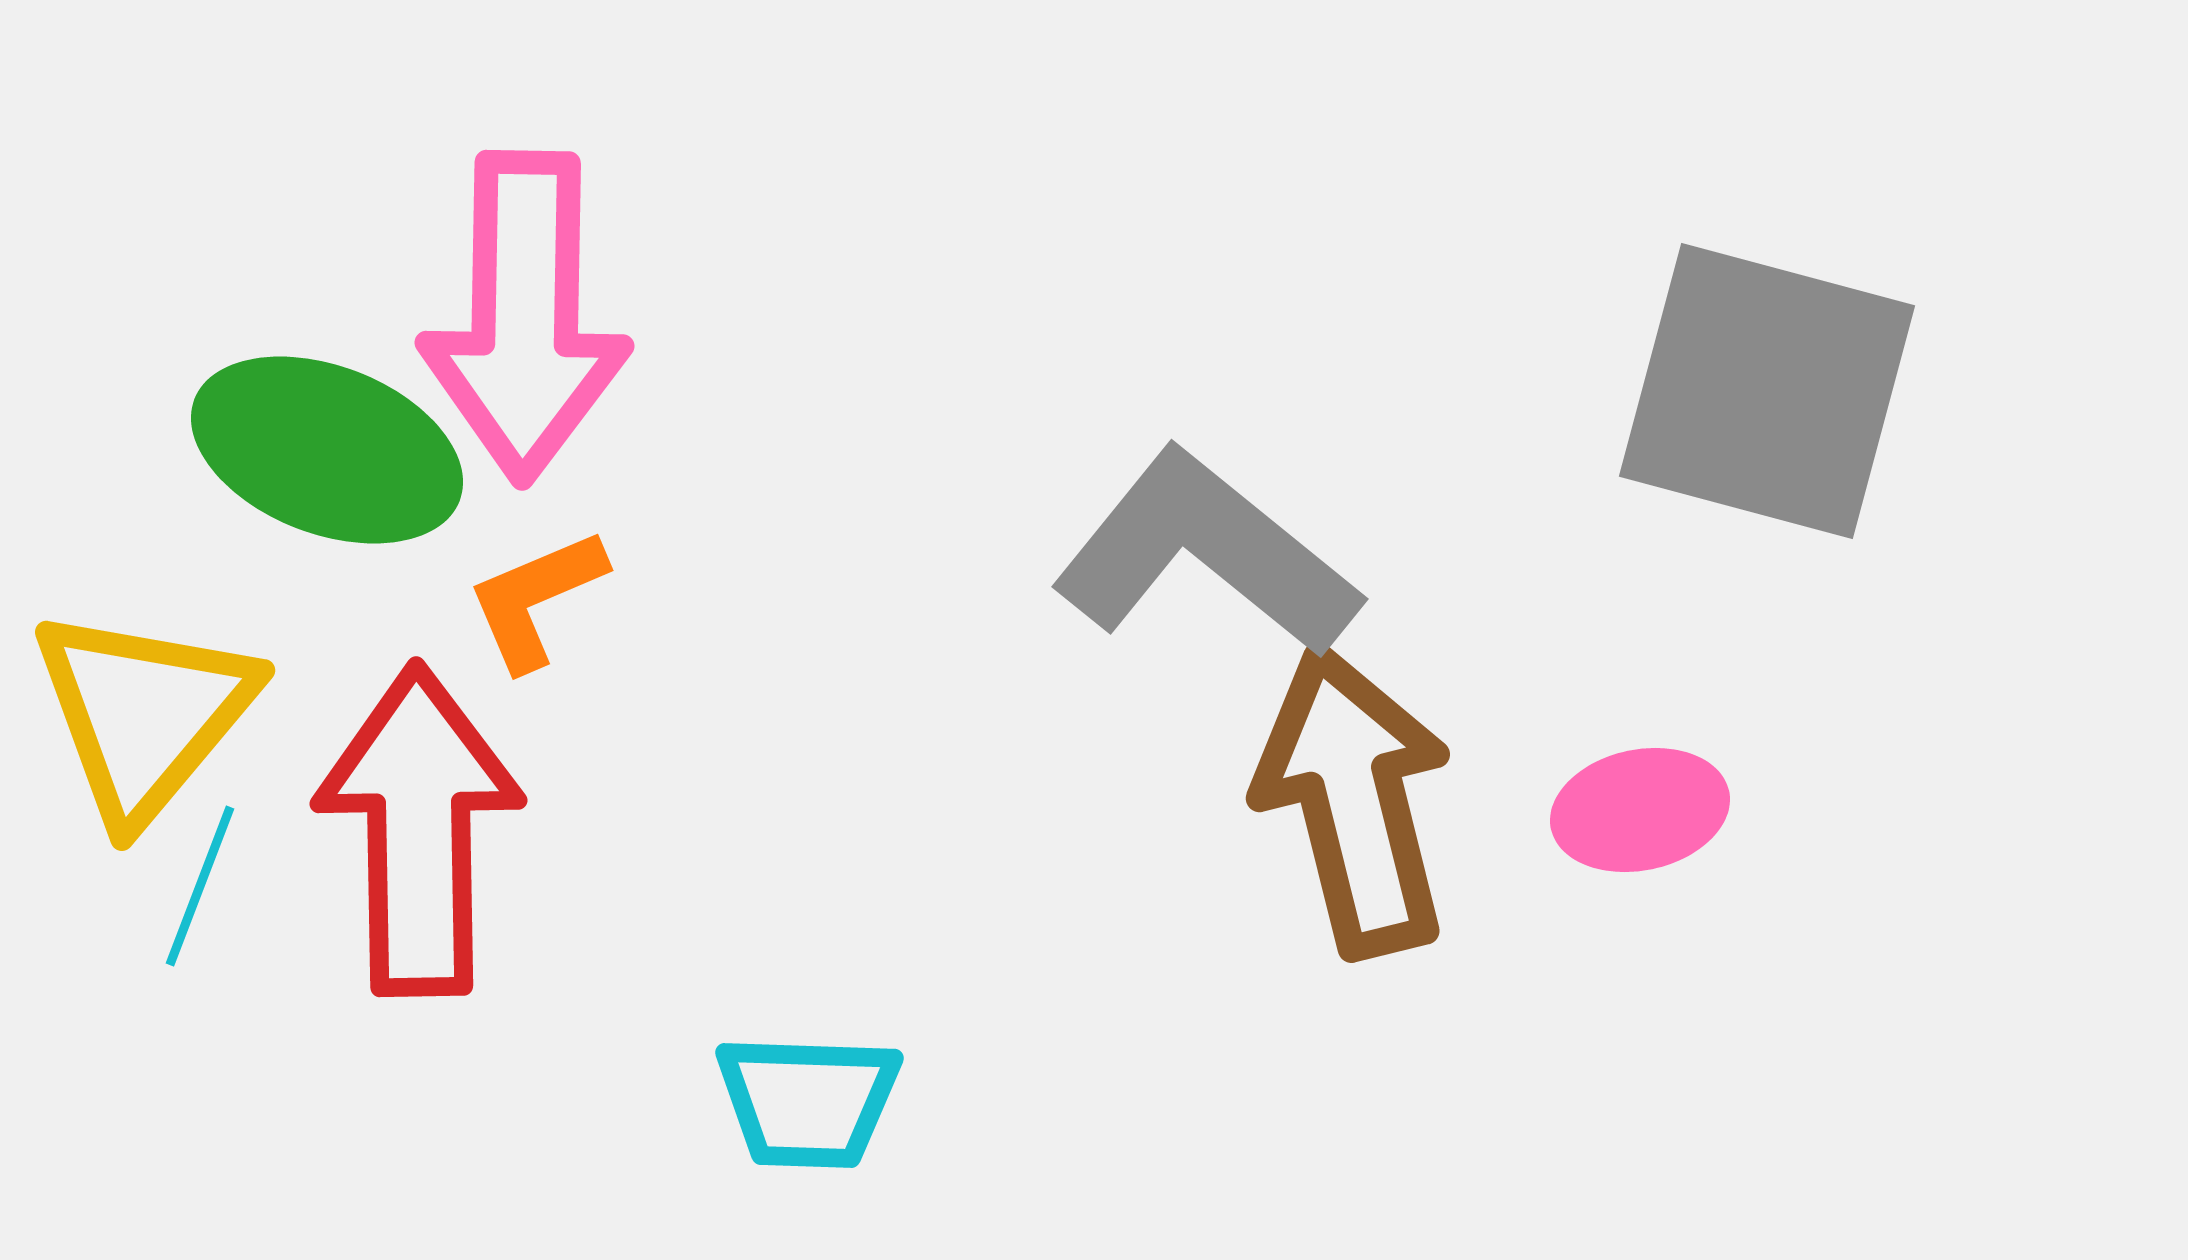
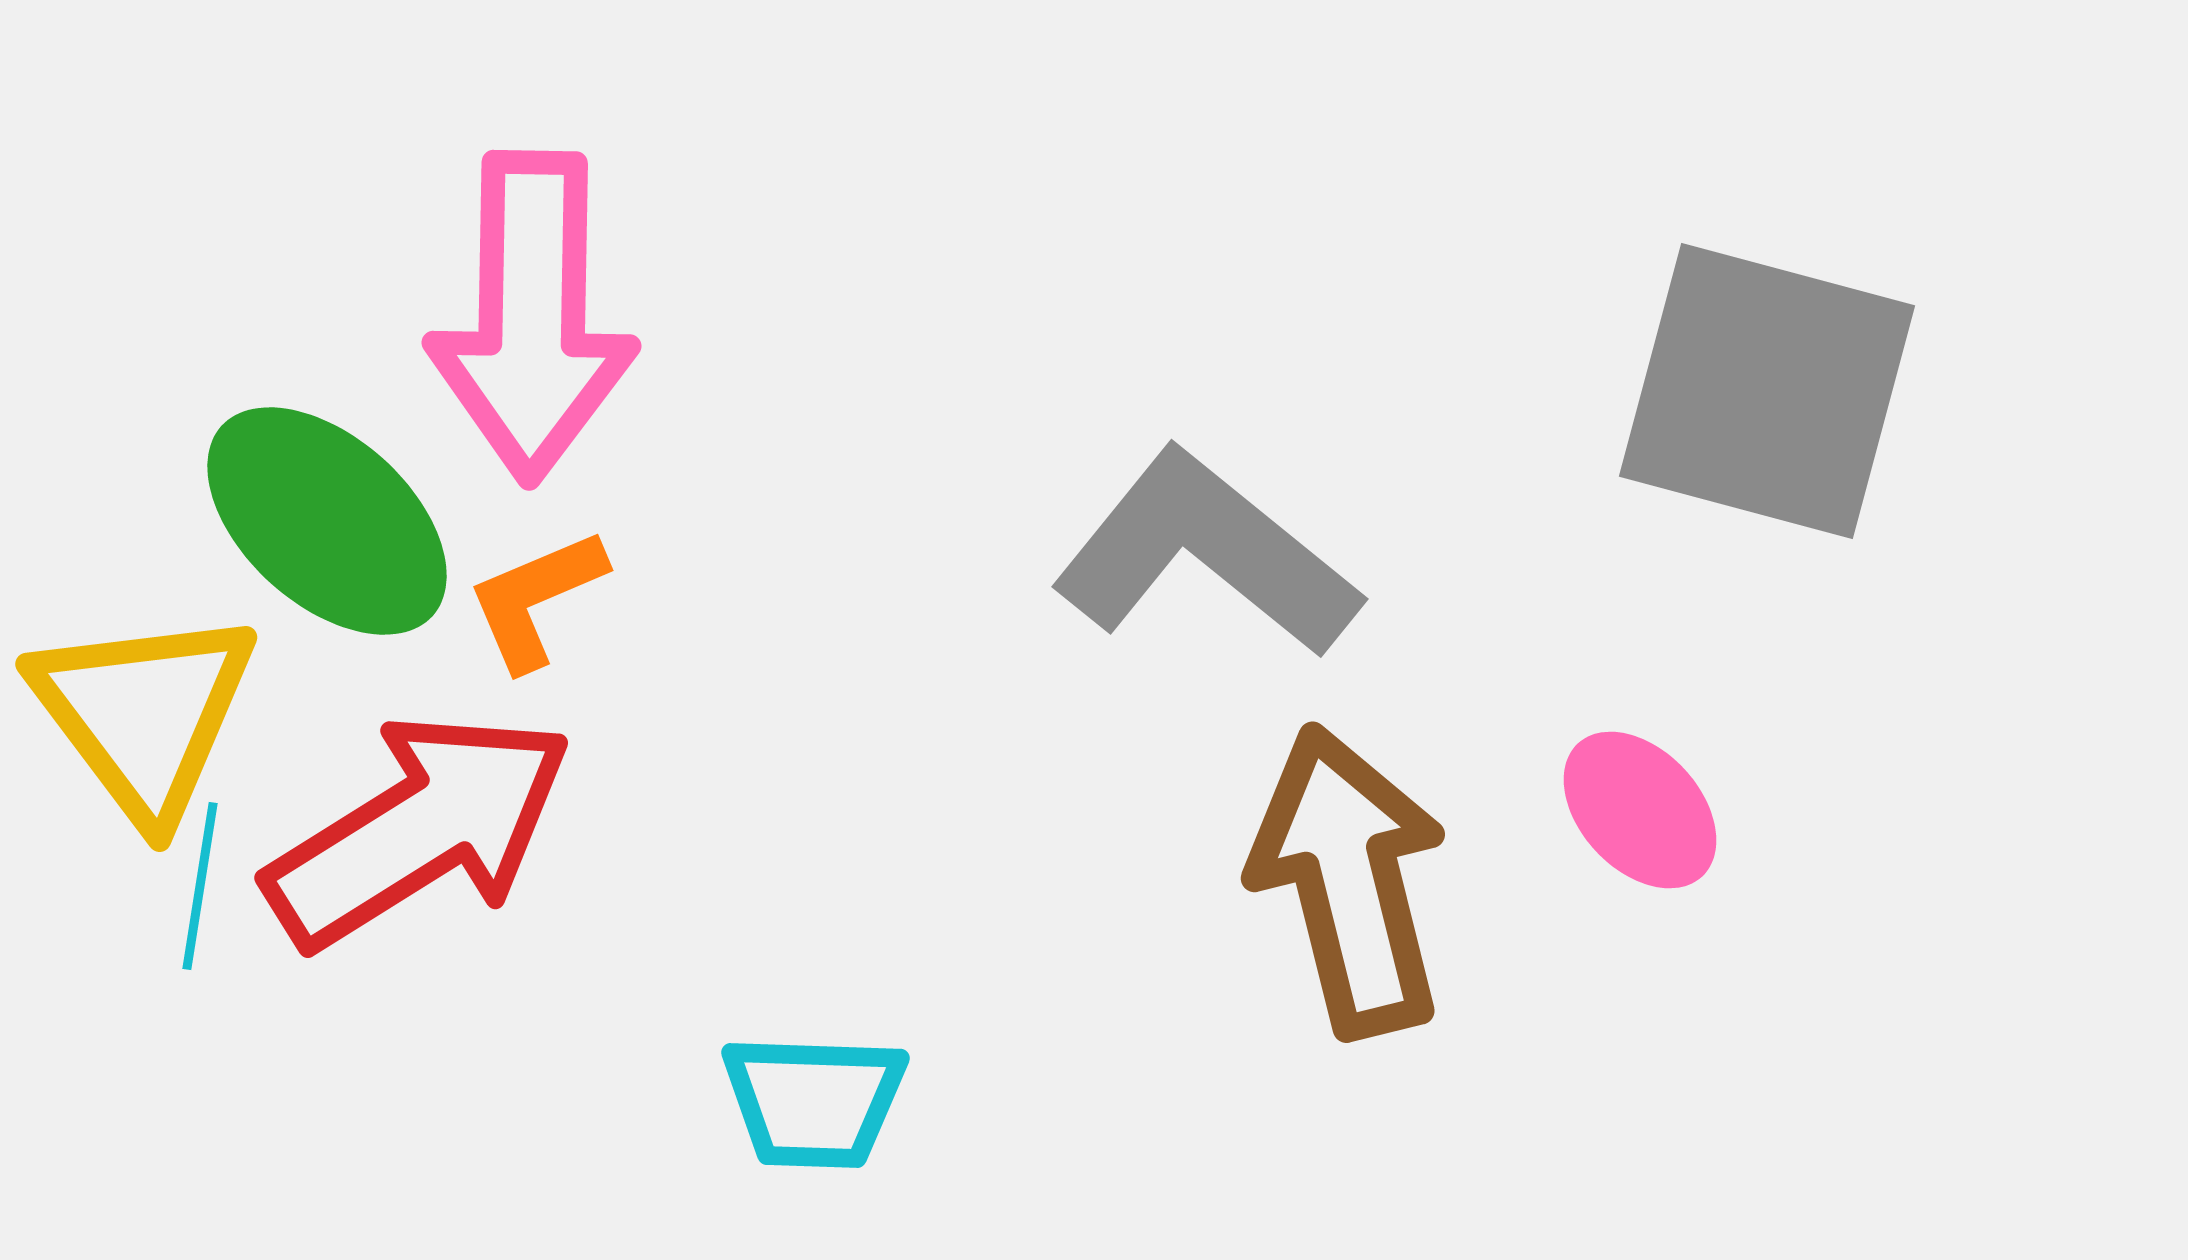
pink arrow: moved 7 px right
green ellipse: moved 71 px down; rotated 21 degrees clockwise
yellow triangle: rotated 17 degrees counterclockwise
brown arrow: moved 5 px left, 80 px down
pink ellipse: rotated 59 degrees clockwise
red arrow: rotated 59 degrees clockwise
cyan line: rotated 12 degrees counterclockwise
cyan trapezoid: moved 6 px right
